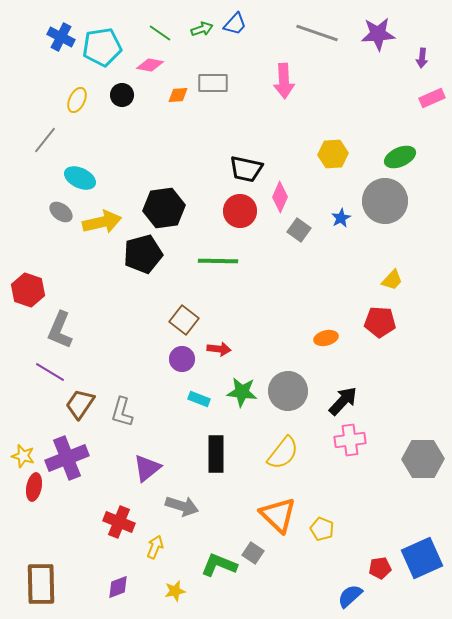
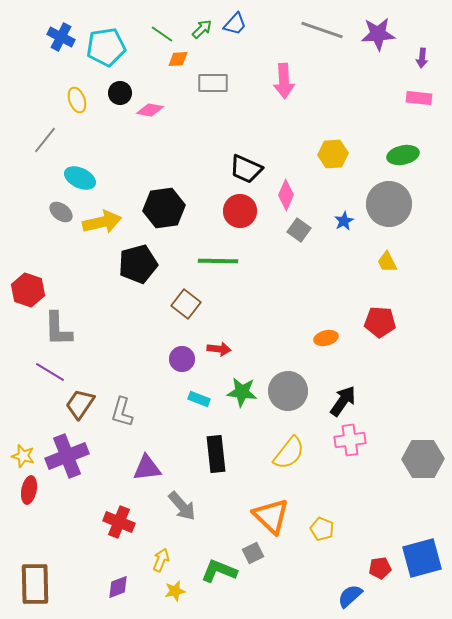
green arrow at (202, 29): rotated 25 degrees counterclockwise
green line at (160, 33): moved 2 px right, 1 px down
gray line at (317, 33): moved 5 px right, 3 px up
cyan pentagon at (102, 47): moved 4 px right
pink diamond at (150, 65): moved 45 px down
black circle at (122, 95): moved 2 px left, 2 px up
orange diamond at (178, 95): moved 36 px up
pink rectangle at (432, 98): moved 13 px left; rotated 30 degrees clockwise
yellow ellipse at (77, 100): rotated 45 degrees counterclockwise
green ellipse at (400, 157): moved 3 px right, 2 px up; rotated 12 degrees clockwise
black trapezoid at (246, 169): rotated 12 degrees clockwise
pink diamond at (280, 197): moved 6 px right, 2 px up
gray circle at (385, 201): moved 4 px right, 3 px down
blue star at (341, 218): moved 3 px right, 3 px down
black pentagon at (143, 254): moved 5 px left, 10 px down
yellow trapezoid at (392, 280): moved 5 px left, 18 px up; rotated 110 degrees clockwise
brown square at (184, 320): moved 2 px right, 16 px up
gray L-shape at (60, 330): moved 2 px left, 1 px up; rotated 24 degrees counterclockwise
black arrow at (343, 401): rotated 8 degrees counterclockwise
yellow semicircle at (283, 453): moved 6 px right
black rectangle at (216, 454): rotated 6 degrees counterclockwise
purple cross at (67, 458): moved 2 px up
purple triangle at (147, 468): rotated 32 degrees clockwise
red ellipse at (34, 487): moved 5 px left, 3 px down
gray arrow at (182, 506): rotated 32 degrees clockwise
orange triangle at (278, 515): moved 7 px left, 1 px down
yellow arrow at (155, 547): moved 6 px right, 13 px down
gray square at (253, 553): rotated 30 degrees clockwise
blue square at (422, 558): rotated 9 degrees clockwise
green L-shape at (219, 565): moved 6 px down
brown rectangle at (41, 584): moved 6 px left
